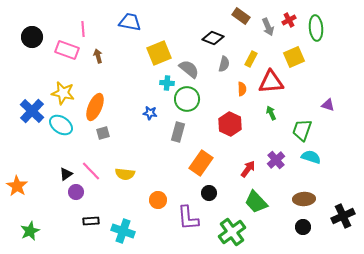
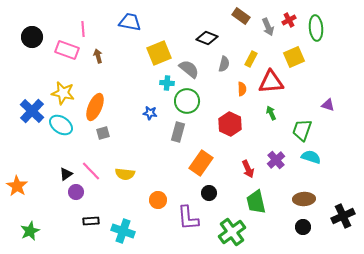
black diamond at (213, 38): moved 6 px left
green circle at (187, 99): moved 2 px down
red arrow at (248, 169): rotated 120 degrees clockwise
green trapezoid at (256, 202): rotated 30 degrees clockwise
